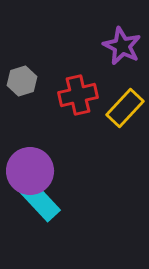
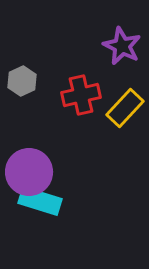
gray hexagon: rotated 8 degrees counterclockwise
red cross: moved 3 px right
purple circle: moved 1 px left, 1 px down
cyan rectangle: rotated 30 degrees counterclockwise
